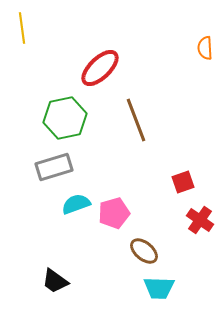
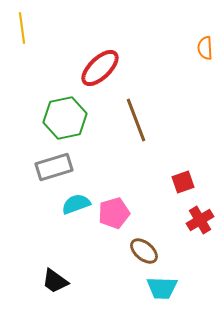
red cross: rotated 24 degrees clockwise
cyan trapezoid: moved 3 px right
